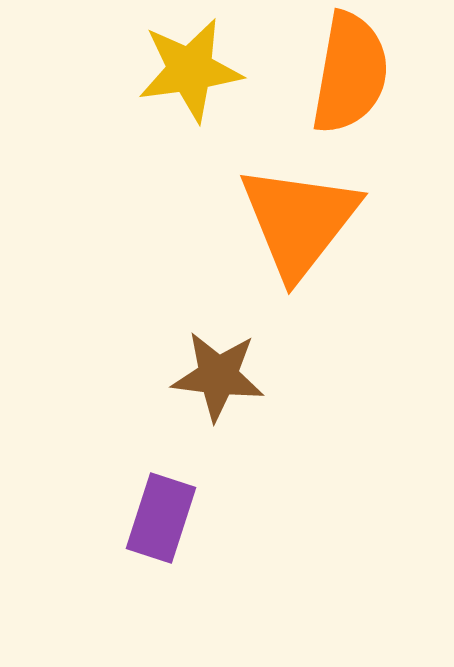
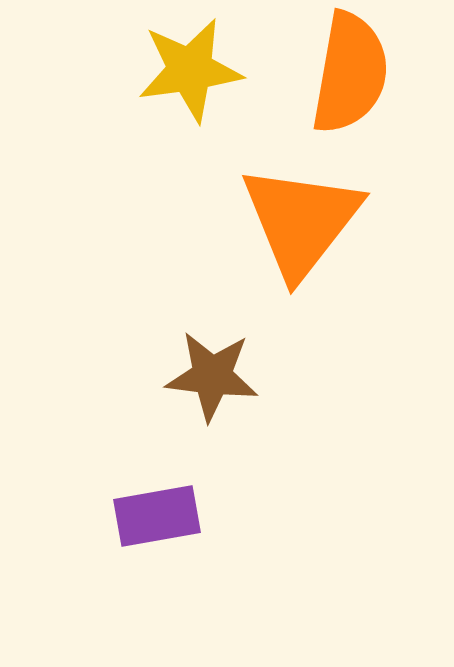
orange triangle: moved 2 px right
brown star: moved 6 px left
purple rectangle: moved 4 px left, 2 px up; rotated 62 degrees clockwise
